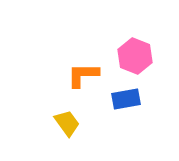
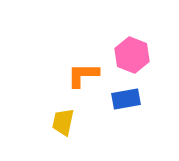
pink hexagon: moved 3 px left, 1 px up
yellow trapezoid: moved 4 px left, 1 px up; rotated 132 degrees counterclockwise
